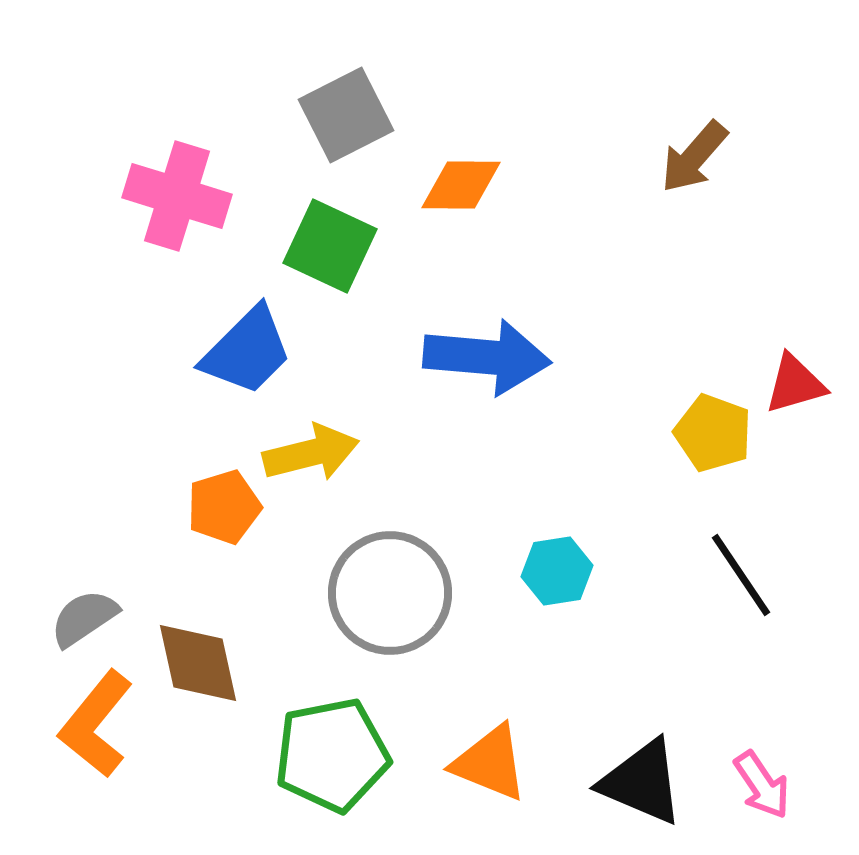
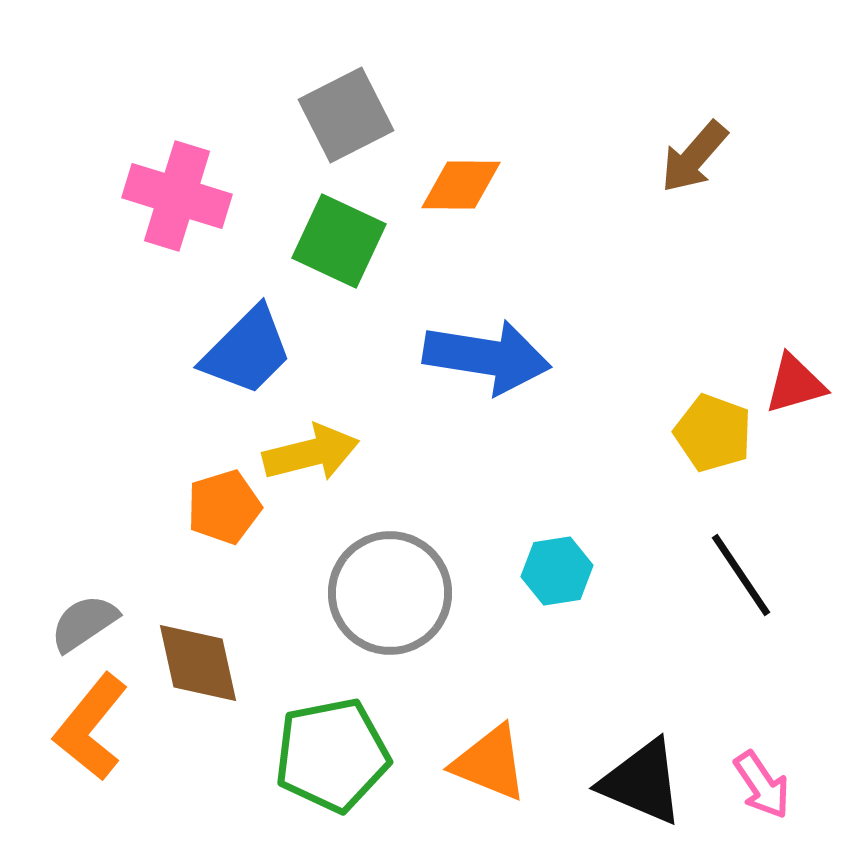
green square: moved 9 px right, 5 px up
blue arrow: rotated 4 degrees clockwise
gray semicircle: moved 5 px down
orange L-shape: moved 5 px left, 3 px down
